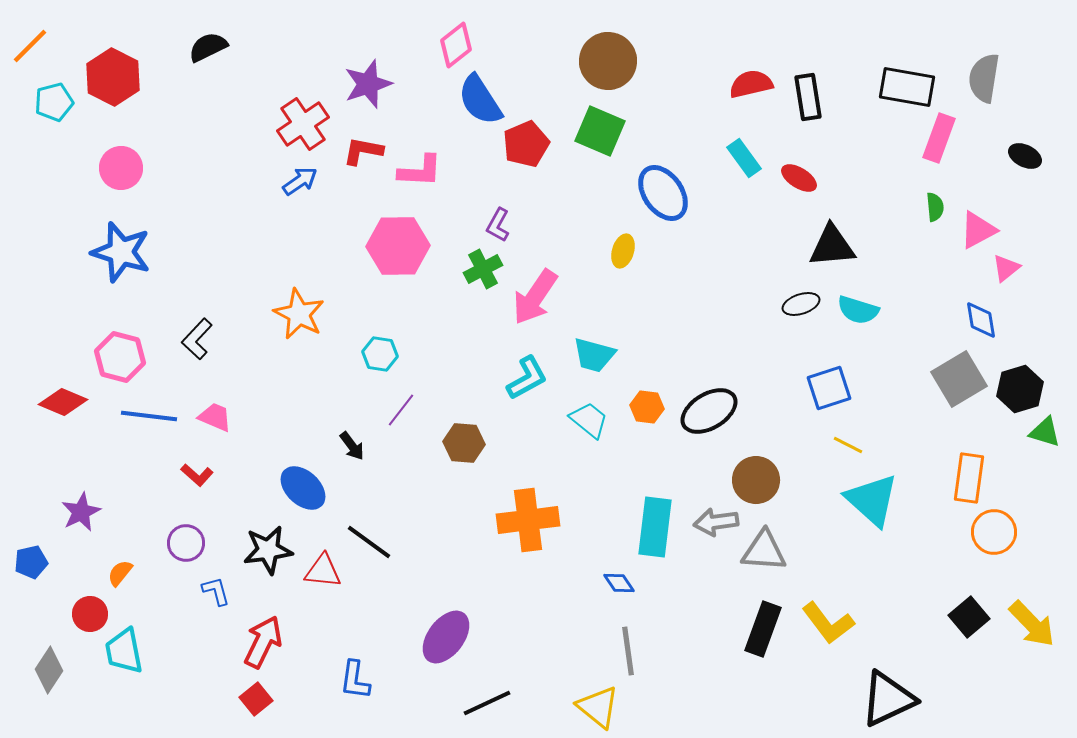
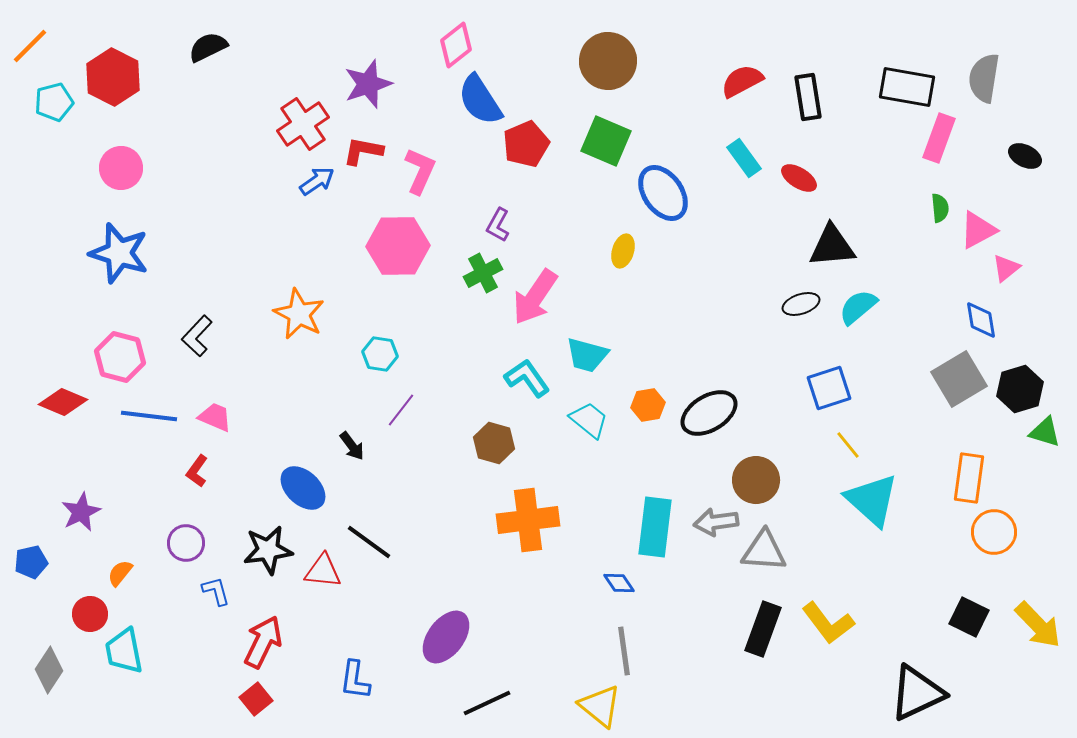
red semicircle at (751, 84): moved 9 px left, 3 px up; rotated 15 degrees counterclockwise
green square at (600, 131): moved 6 px right, 10 px down
pink L-shape at (420, 171): rotated 69 degrees counterclockwise
blue arrow at (300, 181): moved 17 px right
green semicircle at (935, 207): moved 5 px right, 1 px down
blue star at (121, 252): moved 2 px left, 1 px down
green cross at (483, 269): moved 4 px down
cyan semicircle at (858, 310): moved 3 px up; rotated 123 degrees clockwise
black L-shape at (197, 339): moved 3 px up
cyan trapezoid at (594, 355): moved 7 px left
cyan L-shape at (527, 378): rotated 96 degrees counterclockwise
orange hexagon at (647, 407): moved 1 px right, 2 px up; rotated 16 degrees counterclockwise
black ellipse at (709, 411): moved 2 px down
brown hexagon at (464, 443): moved 30 px right; rotated 12 degrees clockwise
yellow line at (848, 445): rotated 24 degrees clockwise
red L-shape at (197, 475): moved 4 px up; rotated 84 degrees clockwise
black square at (969, 617): rotated 24 degrees counterclockwise
yellow arrow at (1032, 624): moved 6 px right, 1 px down
gray line at (628, 651): moved 4 px left
black triangle at (888, 699): moved 29 px right, 6 px up
yellow triangle at (598, 707): moved 2 px right, 1 px up
